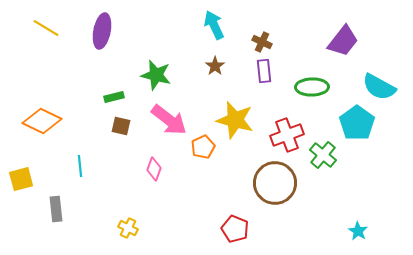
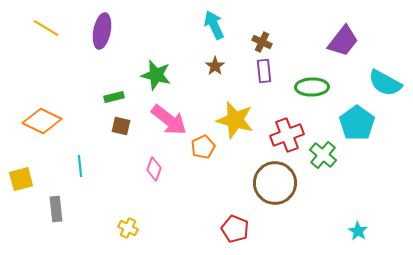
cyan semicircle: moved 6 px right, 4 px up
